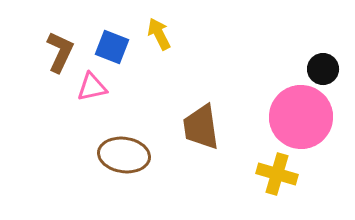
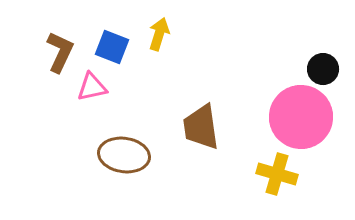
yellow arrow: rotated 44 degrees clockwise
